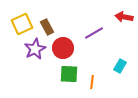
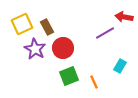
purple line: moved 11 px right
purple star: rotated 15 degrees counterclockwise
green square: moved 2 px down; rotated 24 degrees counterclockwise
orange line: moved 2 px right; rotated 32 degrees counterclockwise
